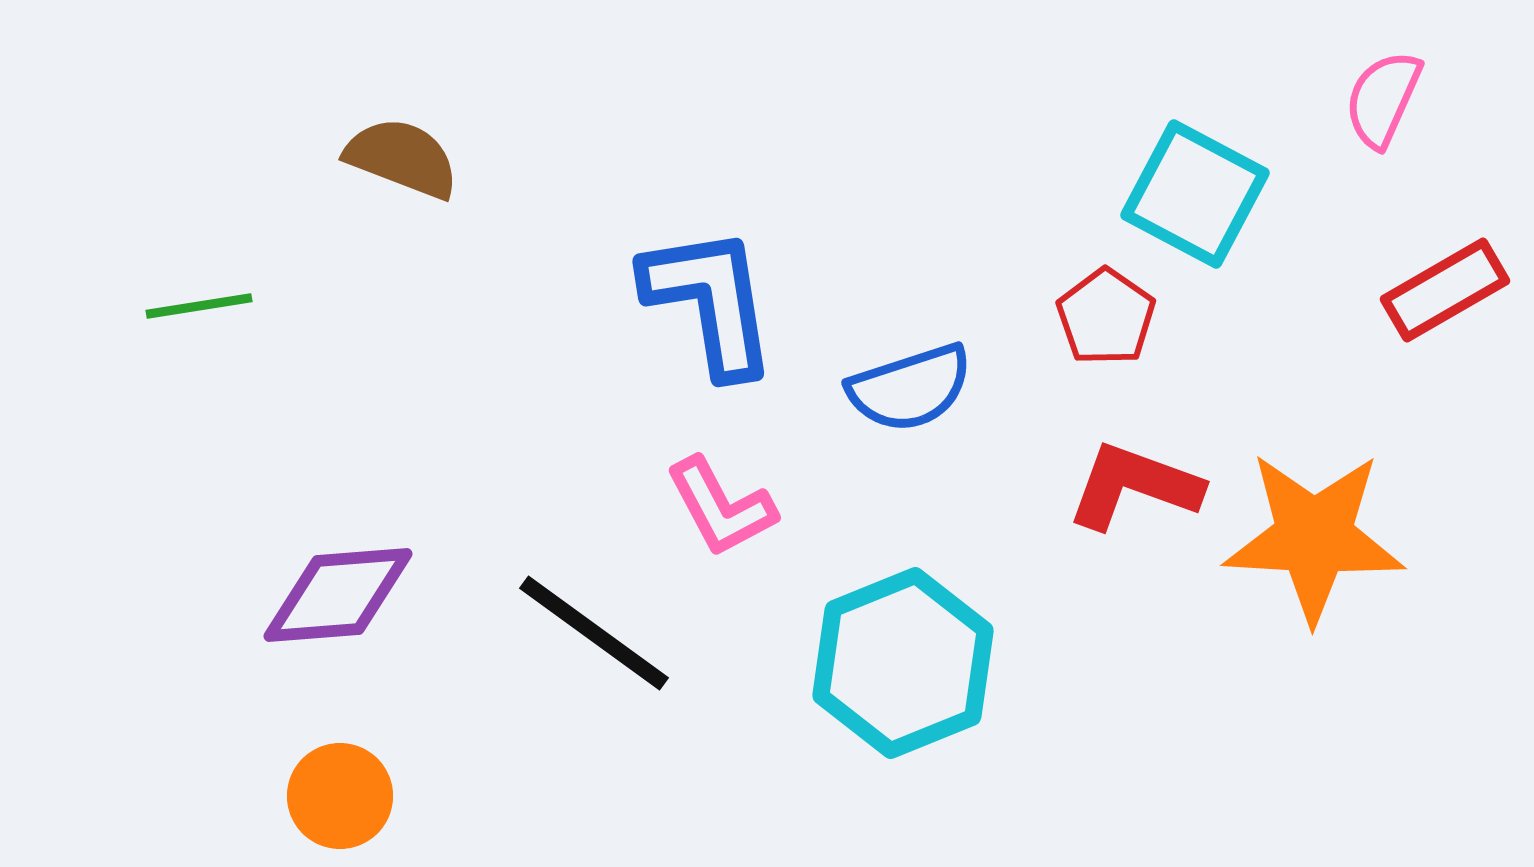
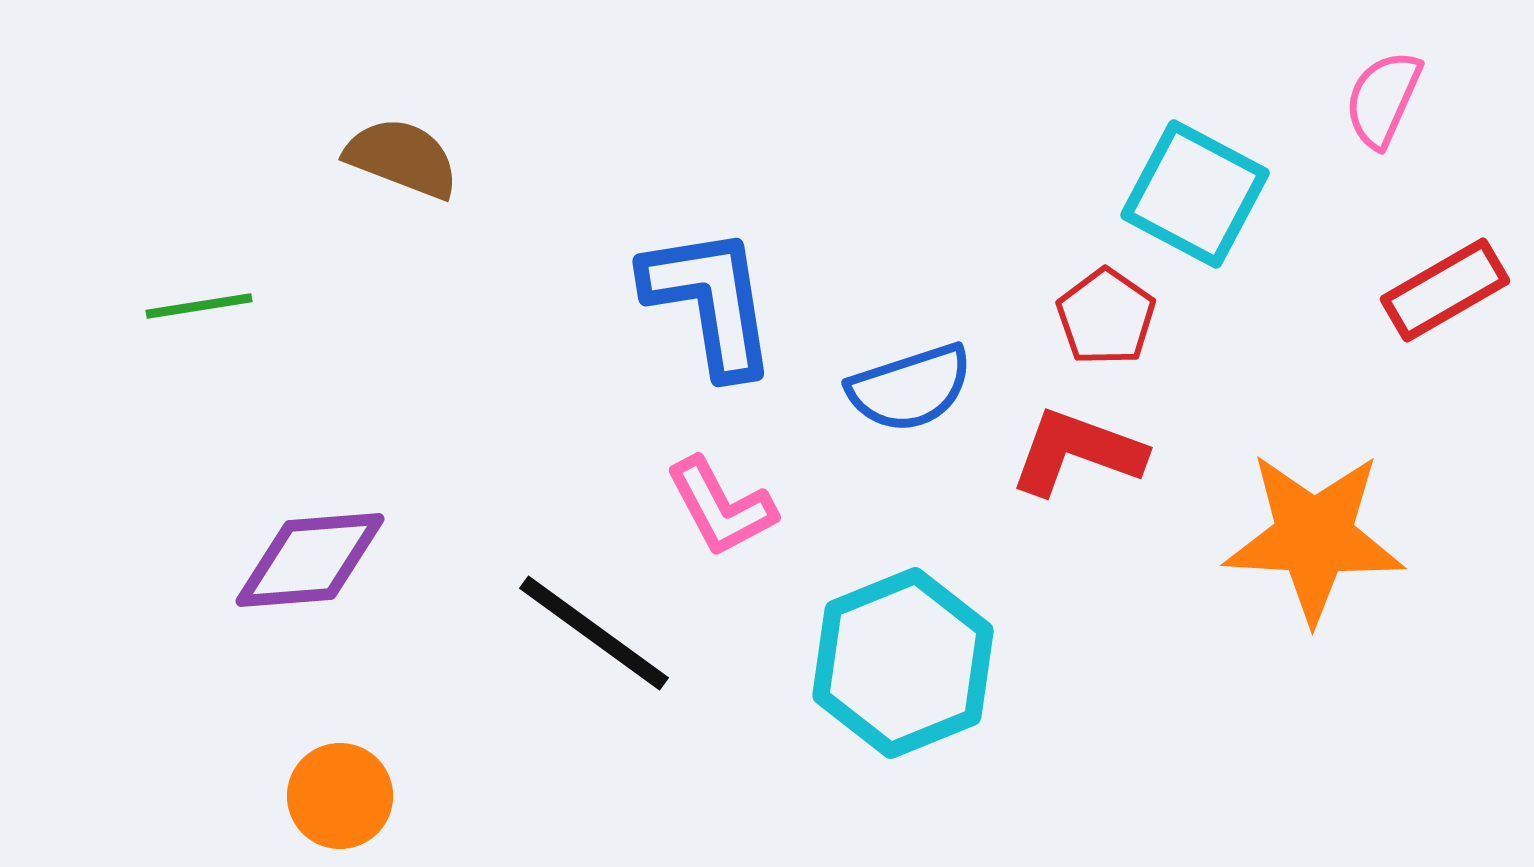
red L-shape: moved 57 px left, 34 px up
purple diamond: moved 28 px left, 35 px up
